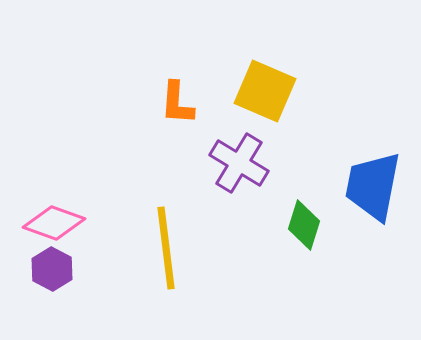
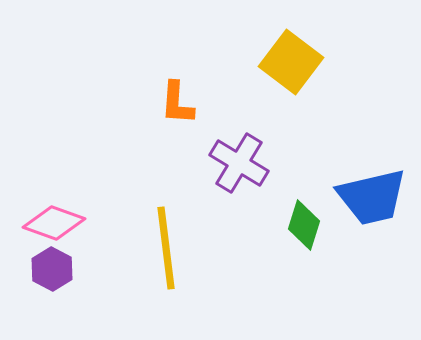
yellow square: moved 26 px right, 29 px up; rotated 14 degrees clockwise
blue trapezoid: moved 1 px left, 11 px down; rotated 114 degrees counterclockwise
